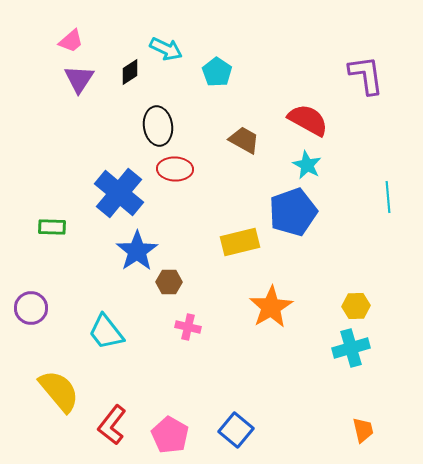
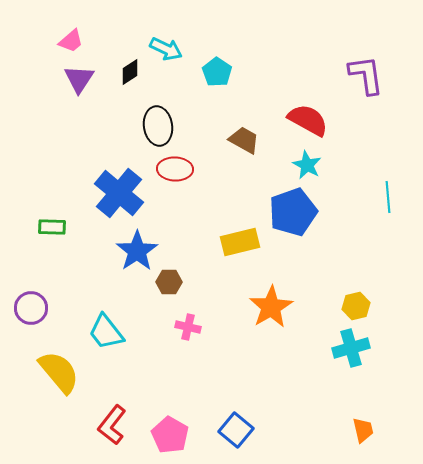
yellow hexagon: rotated 12 degrees counterclockwise
yellow semicircle: moved 19 px up
